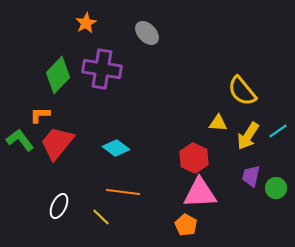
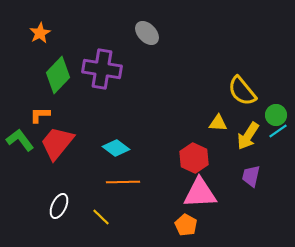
orange star: moved 46 px left, 10 px down
green circle: moved 73 px up
orange line: moved 10 px up; rotated 8 degrees counterclockwise
